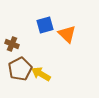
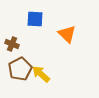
blue square: moved 10 px left, 6 px up; rotated 18 degrees clockwise
yellow arrow: rotated 12 degrees clockwise
